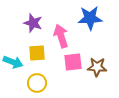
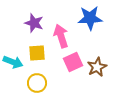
purple star: moved 1 px right
pink square: rotated 18 degrees counterclockwise
brown star: rotated 30 degrees counterclockwise
